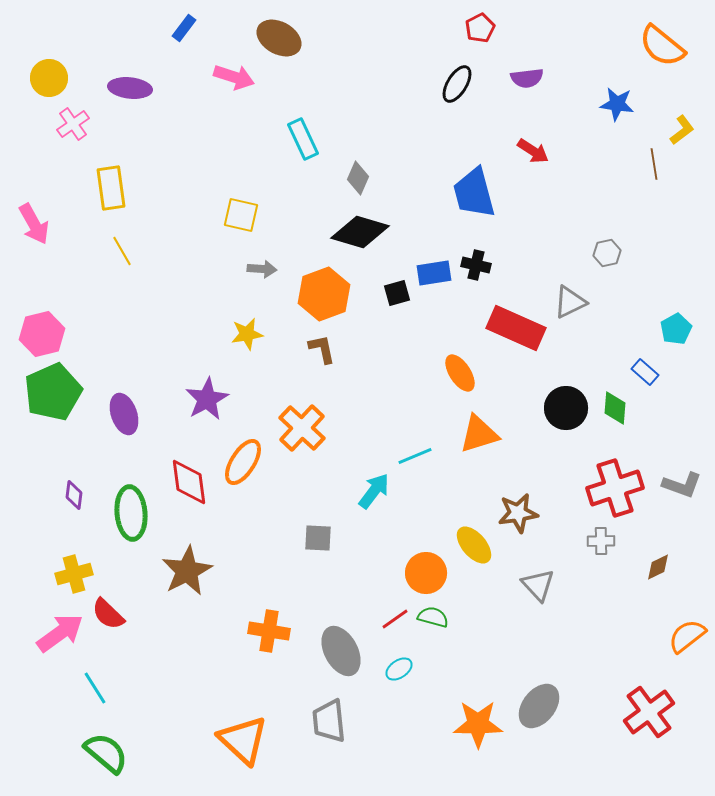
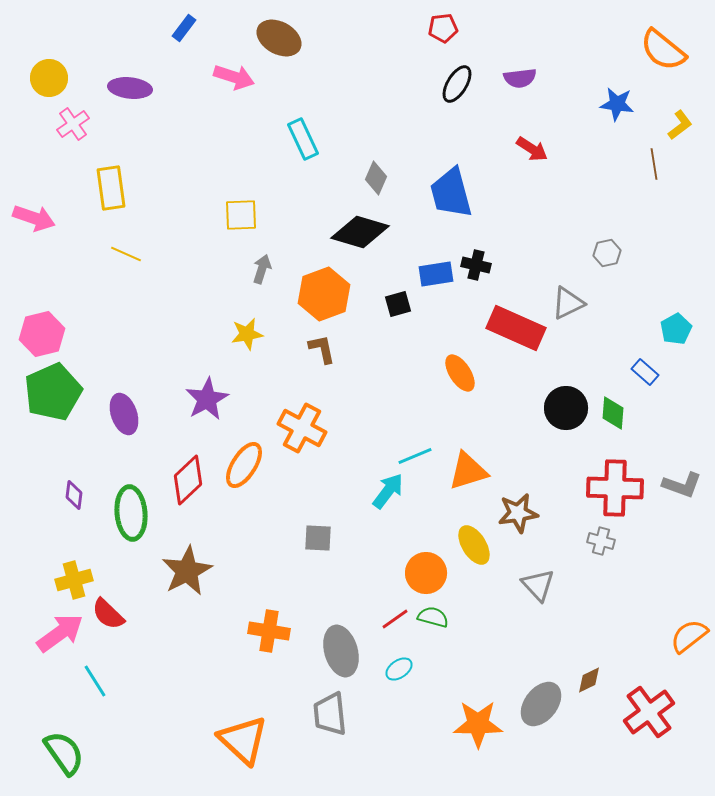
red pentagon at (480, 28): moved 37 px left; rotated 20 degrees clockwise
orange semicircle at (662, 46): moved 1 px right, 4 px down
purple semicircle at (527, 78): moved 7 px left
yellow L-shape at (682, 130): moved 2 px left, 5 px up
red arrow at (533, 151): moved 1 px left, 2 px up
gray diamond at (358, 178): moved 18 px right
blue trapezoid at (474, 193): moved 23 px left
yellow square at (241, 215): rotated 15 degrees counterclockwise
pink arrow at (34, 224): moved 6 px up; rotated 42 degrees counterclockwise
yellow line at (122, 251): moved 4 px right, 3 px down; rotated 36 degrees counterclockwise
gray arrow at (262, 269): rotated 76 degrees counterclockwise
blue rectangle at (434, 273): moved 2 px right, 1 px down
black square at (397, 293): moved 1 px right, 11 px down
gray triangle at (570, 302): moved 2 px left, 1 px down
green diamond at (615, 408): moved 2 px left, 5 px down
orange cross at (302, 428): rotated 15 degrees counterclockwise
orange triangle at (479, 434): moved 11 px left, 37 px down
orange ellipse at (243, 462): moved 1 px right, 3 px down
red diamond at (189, 482): moved 1 px left, 2 px up; rotated 54 degrees clockwise
red cross at (615, 488): rotated 20 degrees clockwise
cyan arrow at (374, 491): moved 14 px right
gray cross at (601, 541): rotated 16 degrees clockwise
yellow ellipse at (474, 545): rotated 9 degrees clockwise
brown diamond at (658, 567): moved 69 px left, 113 px down
yellow cross at (74, 574): moved 6 px down
orange semicircle at (687, 636): moved 2 px right
gray ellipse at (341, 651): rotated 12 degrees clockwise
cyan line at (95, 688): moved 7 px up
gray ellipse at (539, 706): moved 2 px right, 2 px up
gray trapezoid at (329, 721): moved 1 px right, 7 px up
green semicircle at (106, 753): moved 42 px left; rotated 15 degrees clockwise
